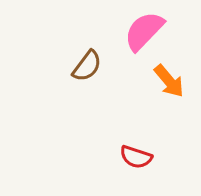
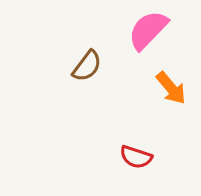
pink semicircle: moved 4 px right, 1 px up
orange arrow: moved 2 px right, 7 px down
